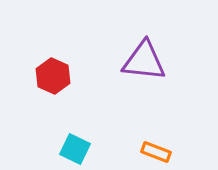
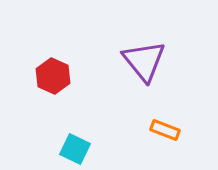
purple triangle: rotated 45 degrees clockwise
orange rectangle: moved 9 px right, 22 px up
